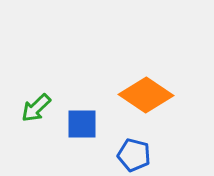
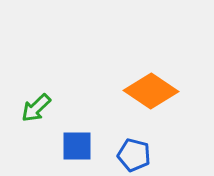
orange diamond: moved 5 px right, 4 px up
blue square: moved 5 px left, 22 px down
